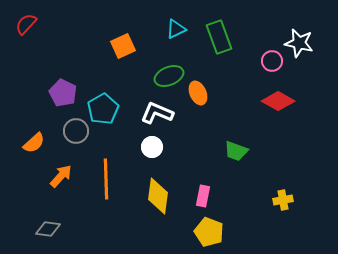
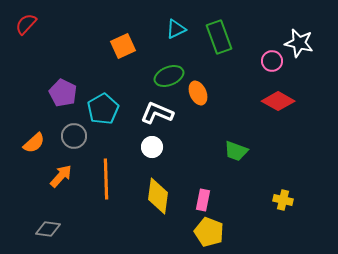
gray circle: moved 2 px left, 5 px down
pink rectangle: moved 4 px down
yellow cross: rotated 24 degrees clockwise
